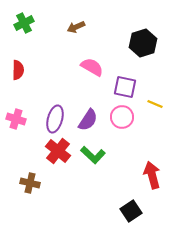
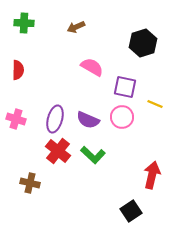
green cross: rotated 30 degrees clockwise
purple semicircle: rotated 80 degrees clockwise
red arrow: rotated 28 degrees clockwise
